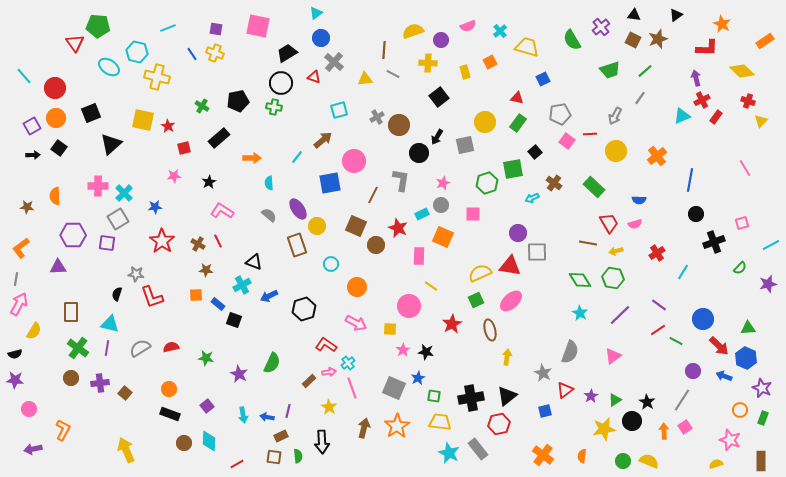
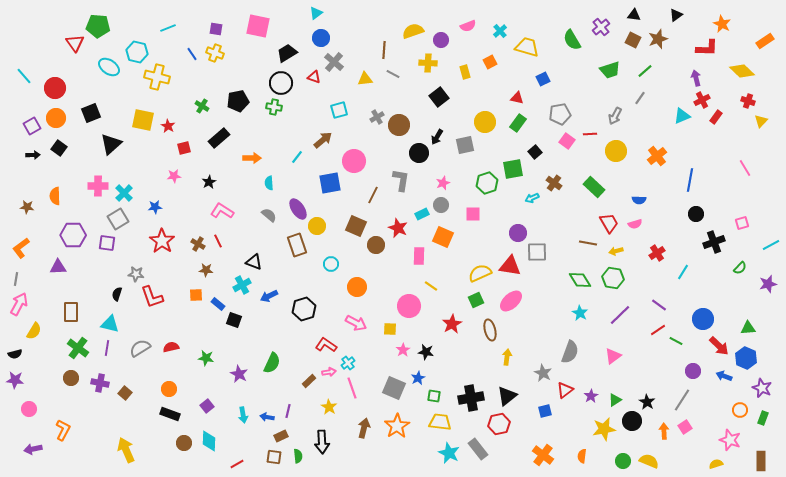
purple cross at (100, 383): rotated 18 degrees clockwise
